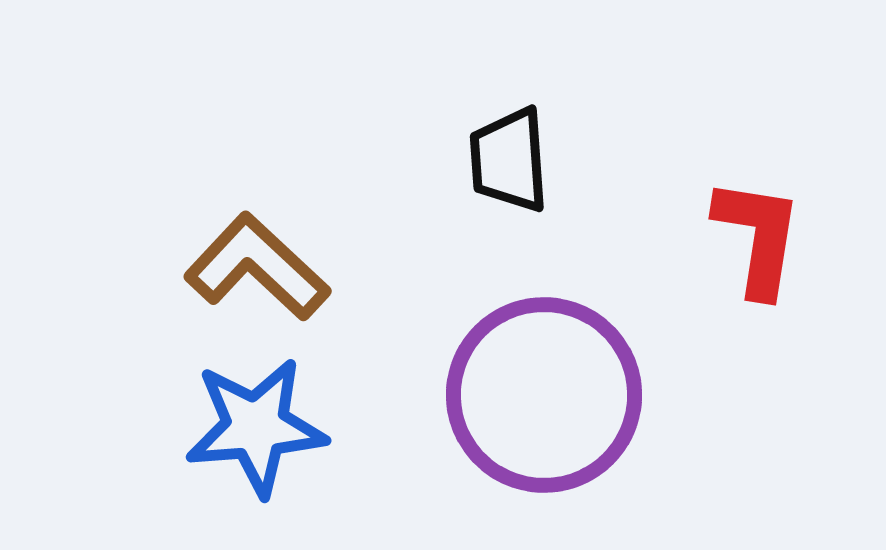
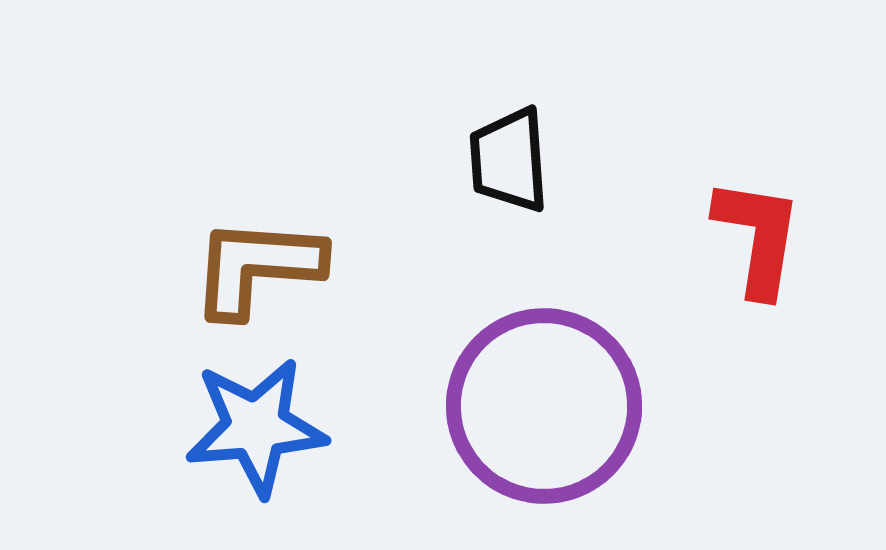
brown L-shape: rotated 39 degrees counterclockwise
purple circle: moved 11 px down
